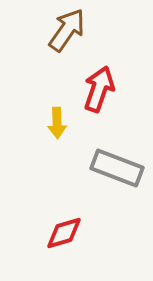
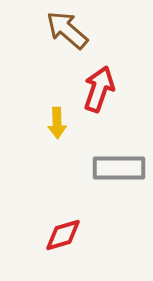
brown arrow: rotated 84 degrees counterclockwise
gray rectangle: moved 2 px right; rotated 21 degrees counterclockwise
red diamond: moved 1 px left, 2 px down
